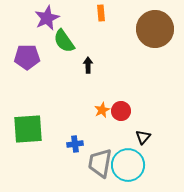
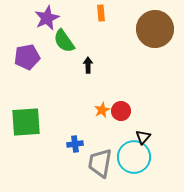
purple pentagon: rotated 10 degrees counterclockwise
green square: moved 2 px left, 7 px up
cyan circle: moved 6 px right, 8 px up
